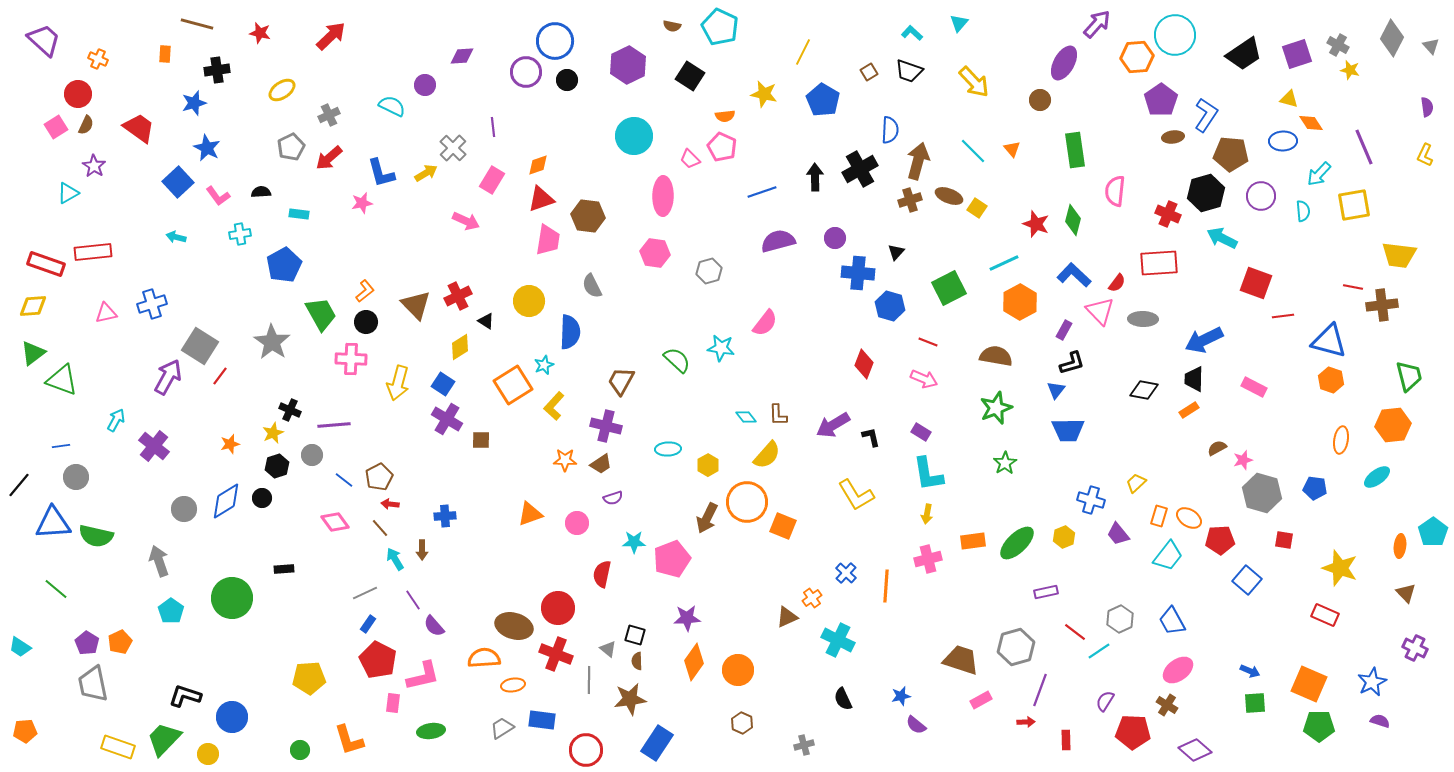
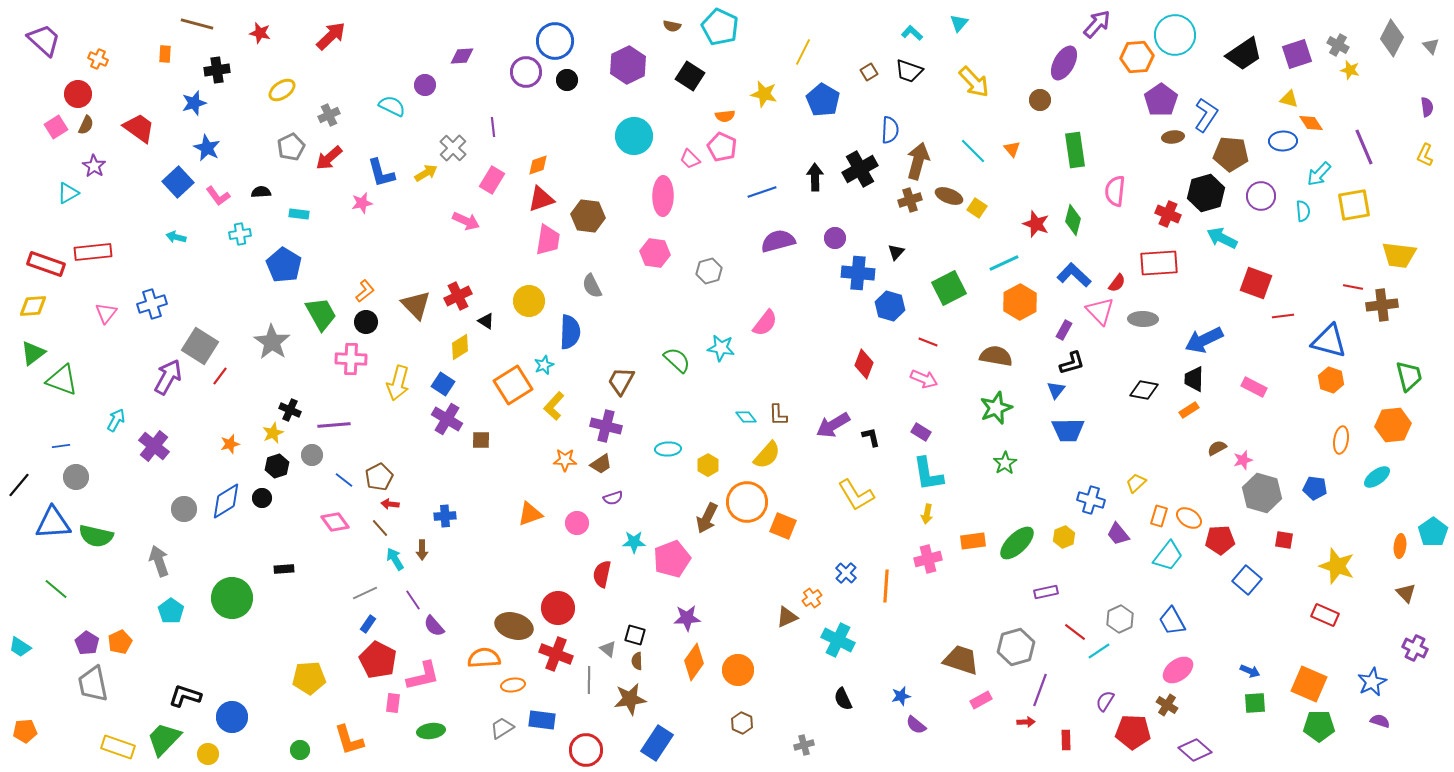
blue pentagon at (284, 265): rotated 12 degrees counterclockwise
pink triangle at (106, 313): rotated 40 degrees counterclockwise
yellow star at (1340, 568): moved 3 px left, 2 px up
